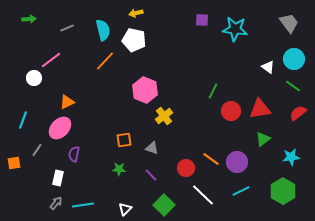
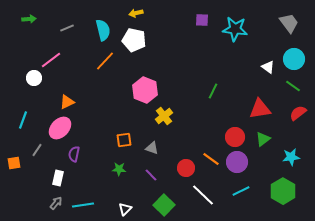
red circle at (231, 111): moved 4 px right, 26 px down
